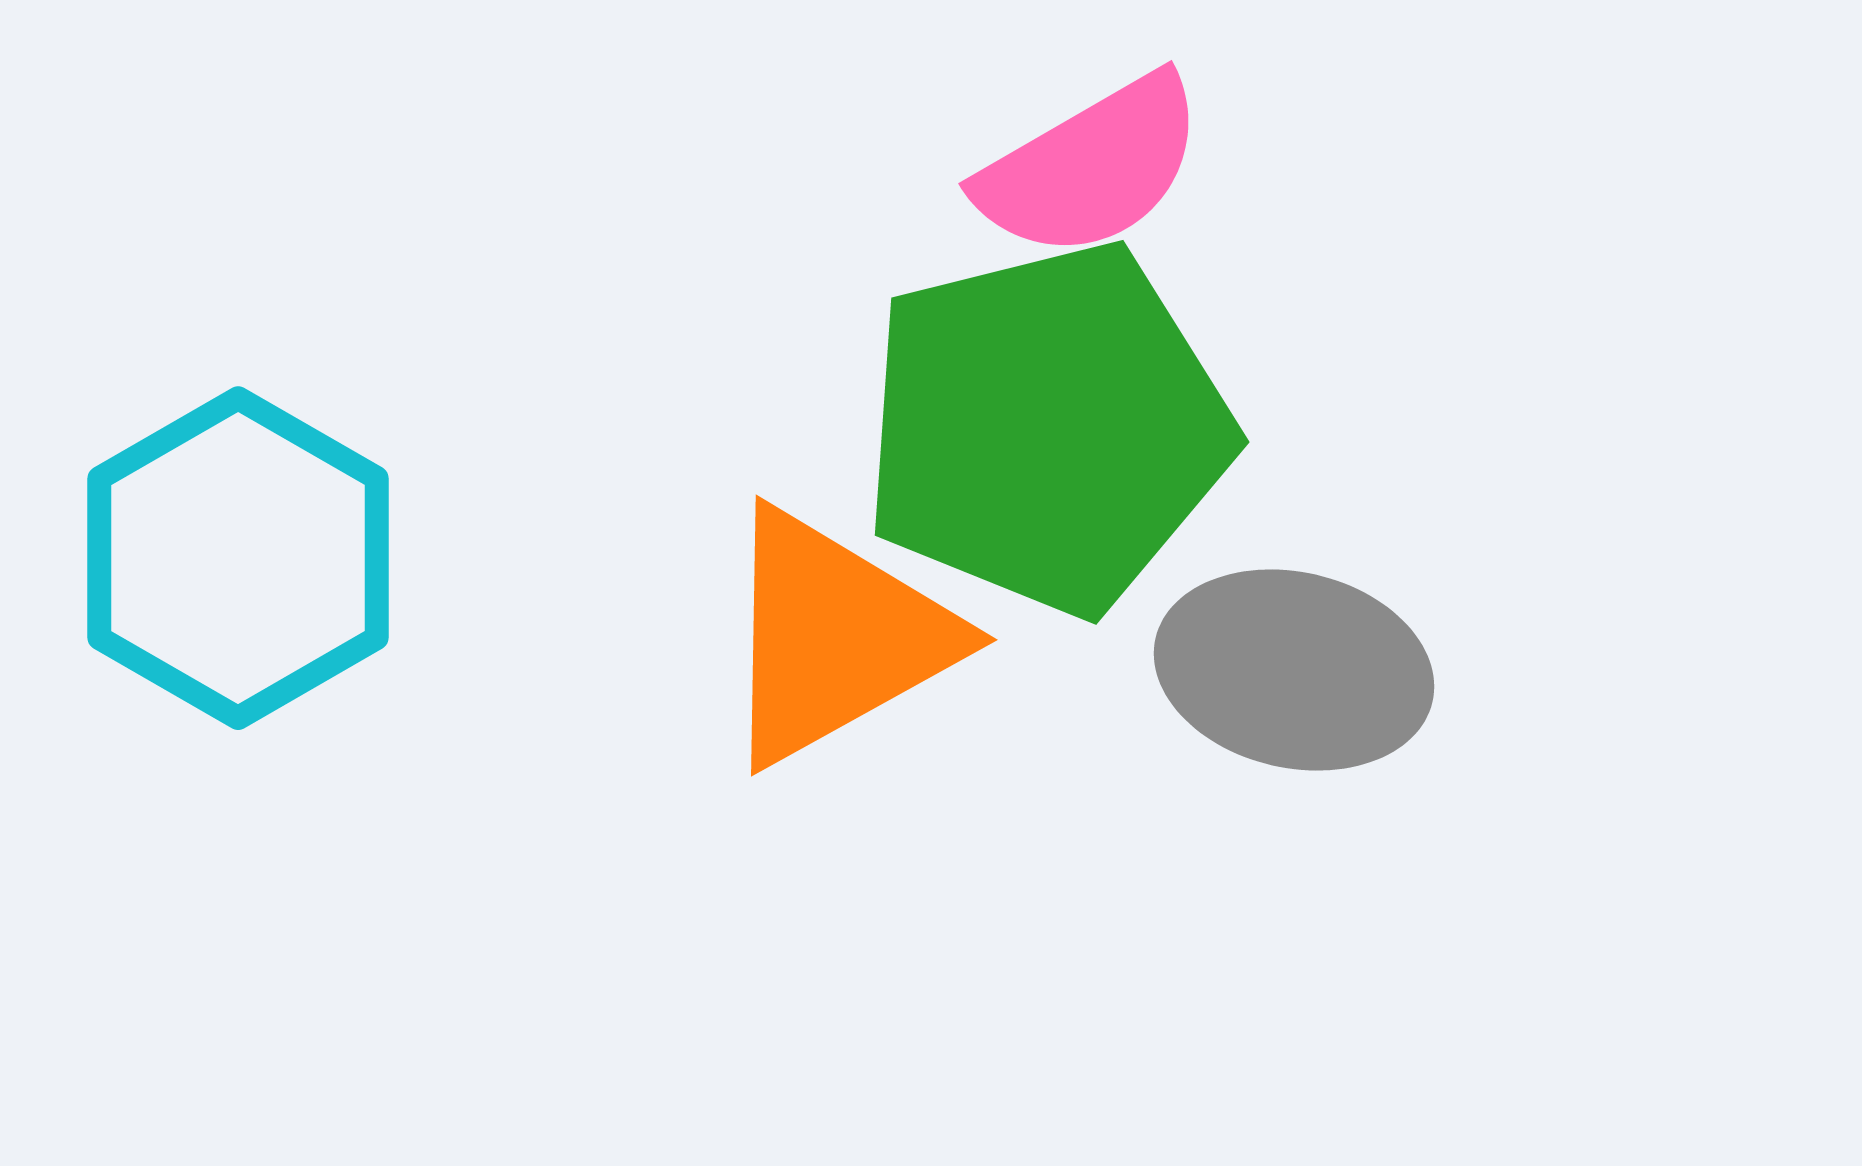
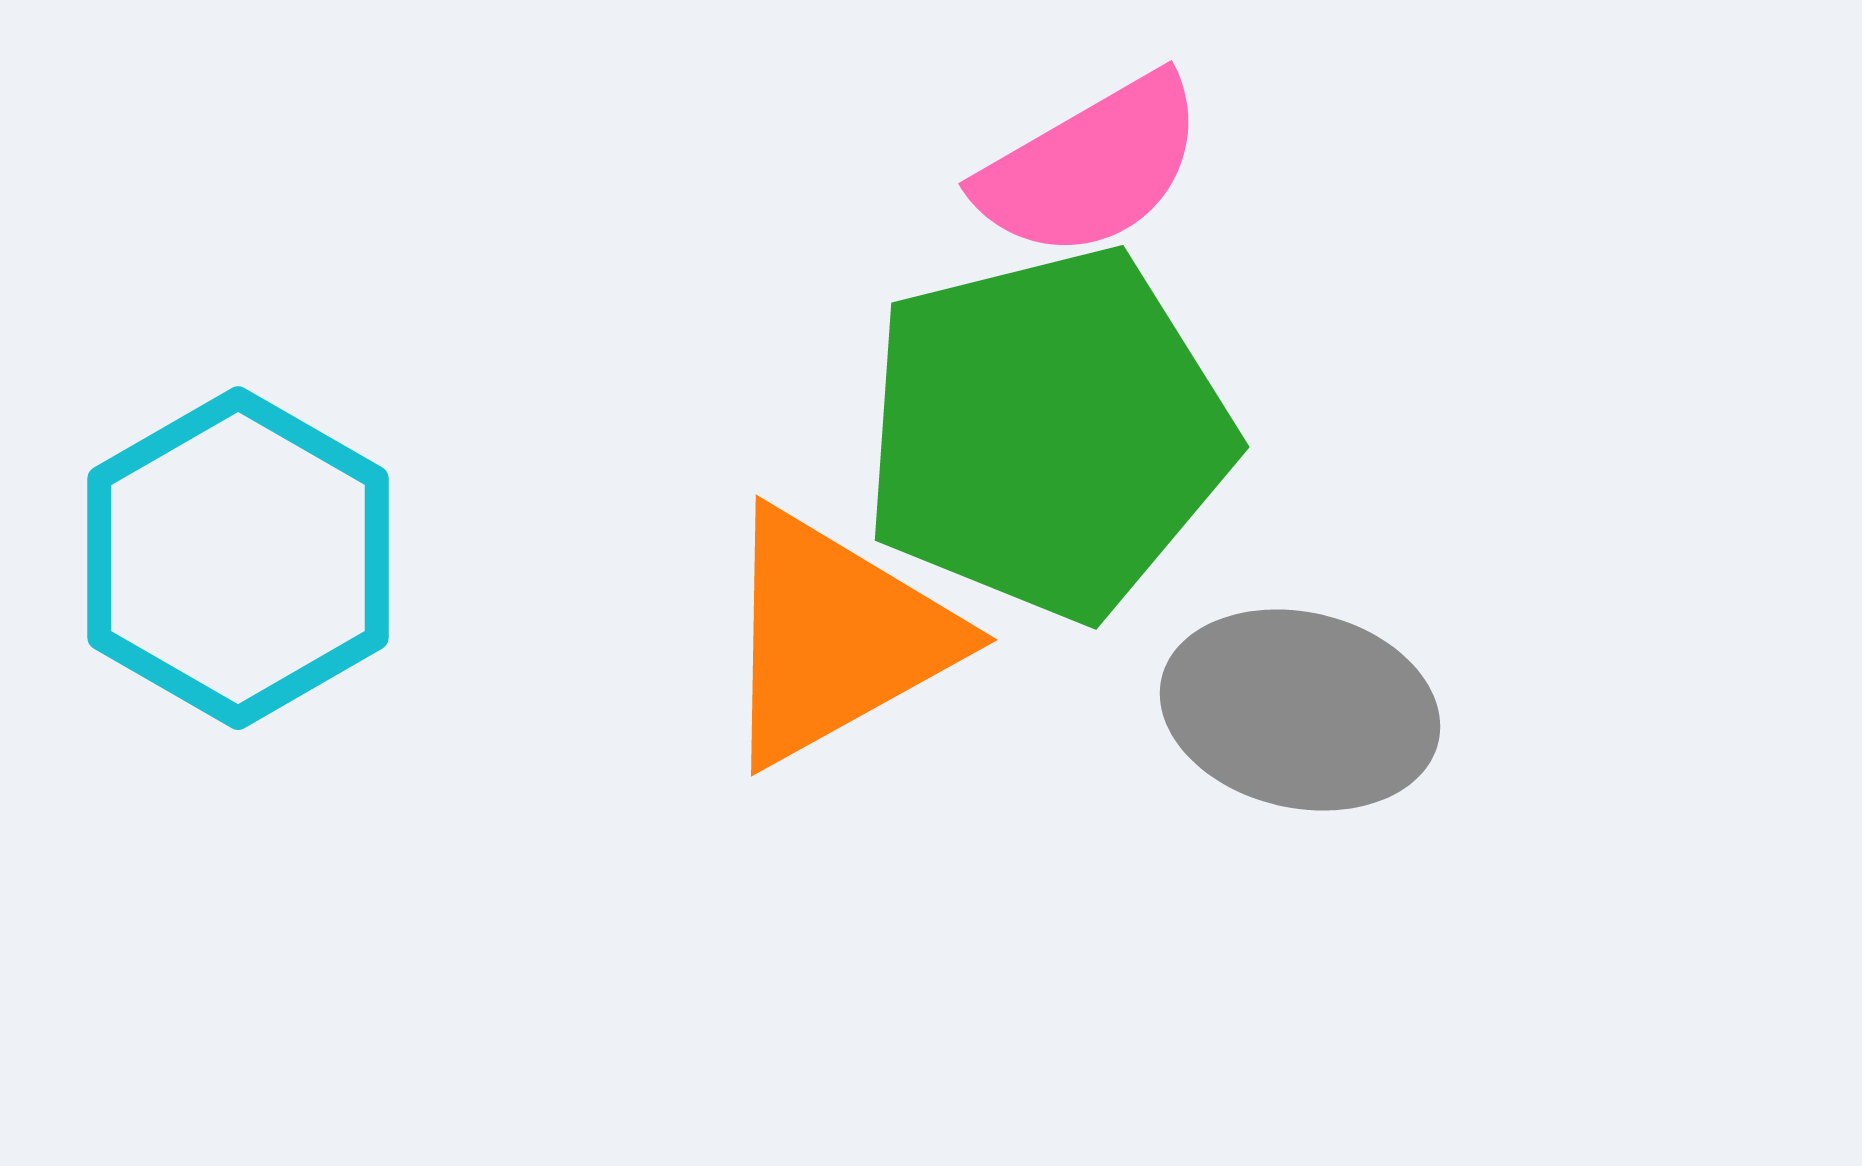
green pentagon: moved 5 px down
gray ellipse: moved 6 px right, 40 px down
